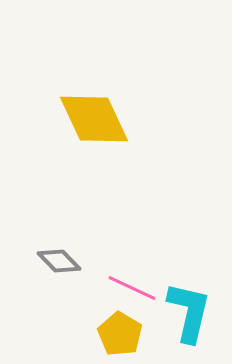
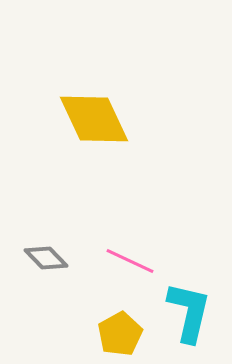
gray diamond: moved 13 px left, 3 px up
pink line: moved 2 px left, 27 px up
yellow pentagon: rotated 12 degrees clockwise
